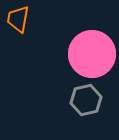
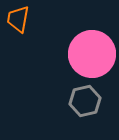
gray hexagon: moved 1 px left, 1 px down
